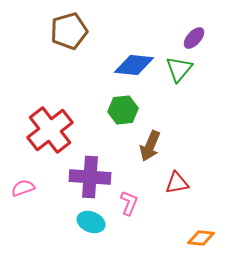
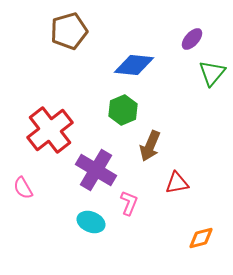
purple ellipse: moved 2 px left, 1 px down
green triangle: moved 33 px right, 4 px down
green hexagon: rotated 16 degrees counterclockwise
purple cross: moved 6 px right, 7 px up; rotated 27 degrees clockwise
pink semicircle: rotated 100 degrees counterclockwise
orange diamond: rotated 20 degrees counterclockwise
